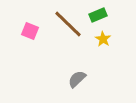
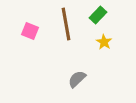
green rectangle: rotated 24 degrees counterclockwise
brown line: moved 2 px left; rotated 36 degrees clockwise
yellow star: moved 1 px right, 3 px down
